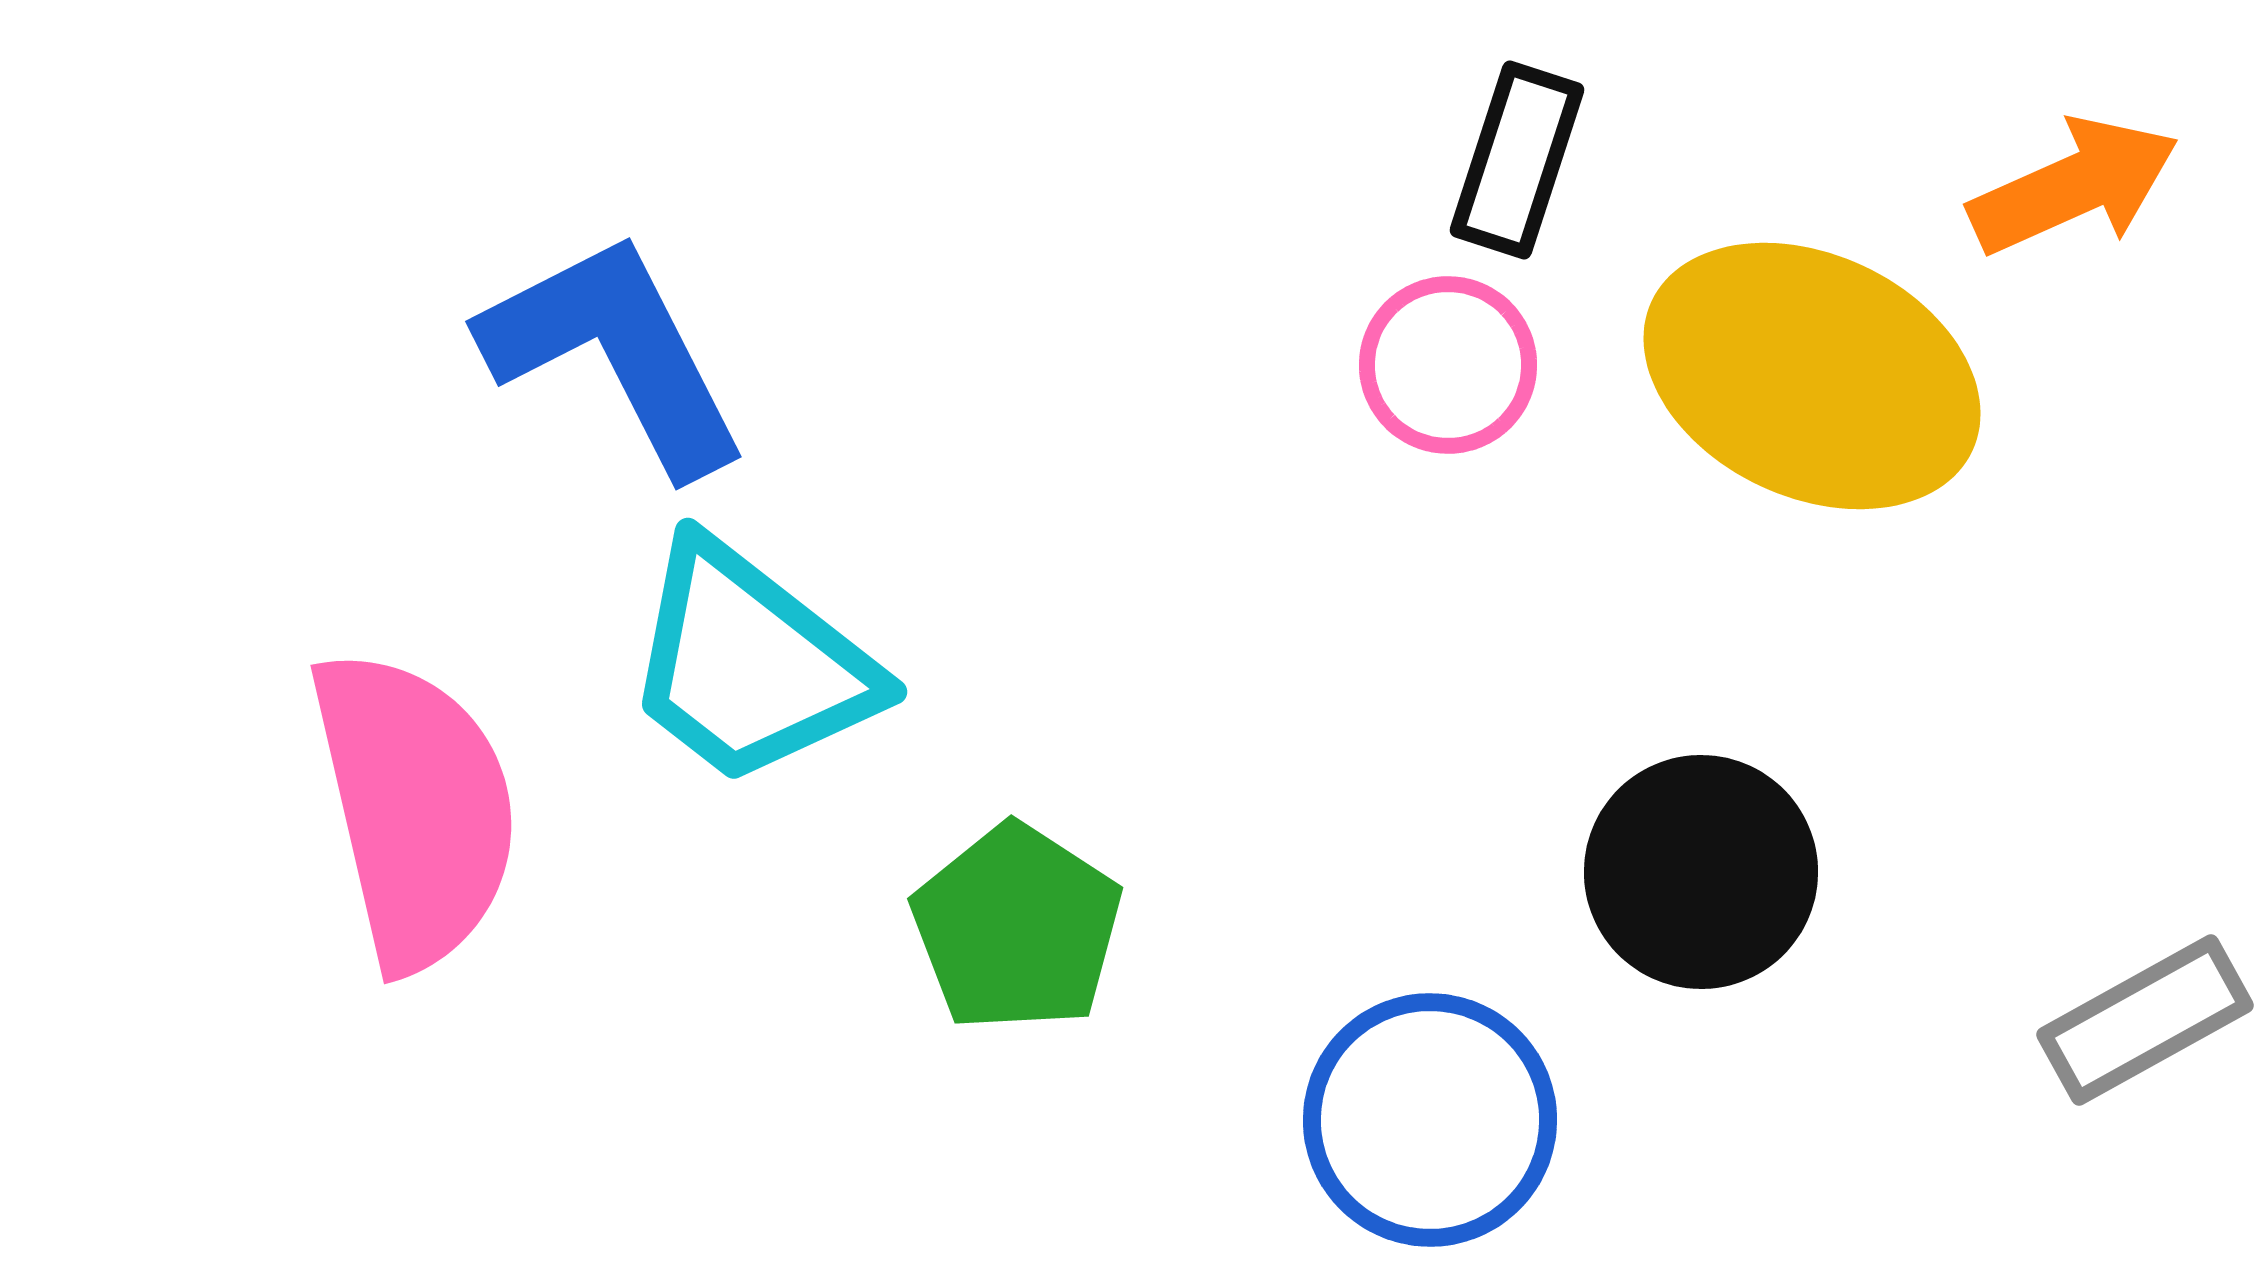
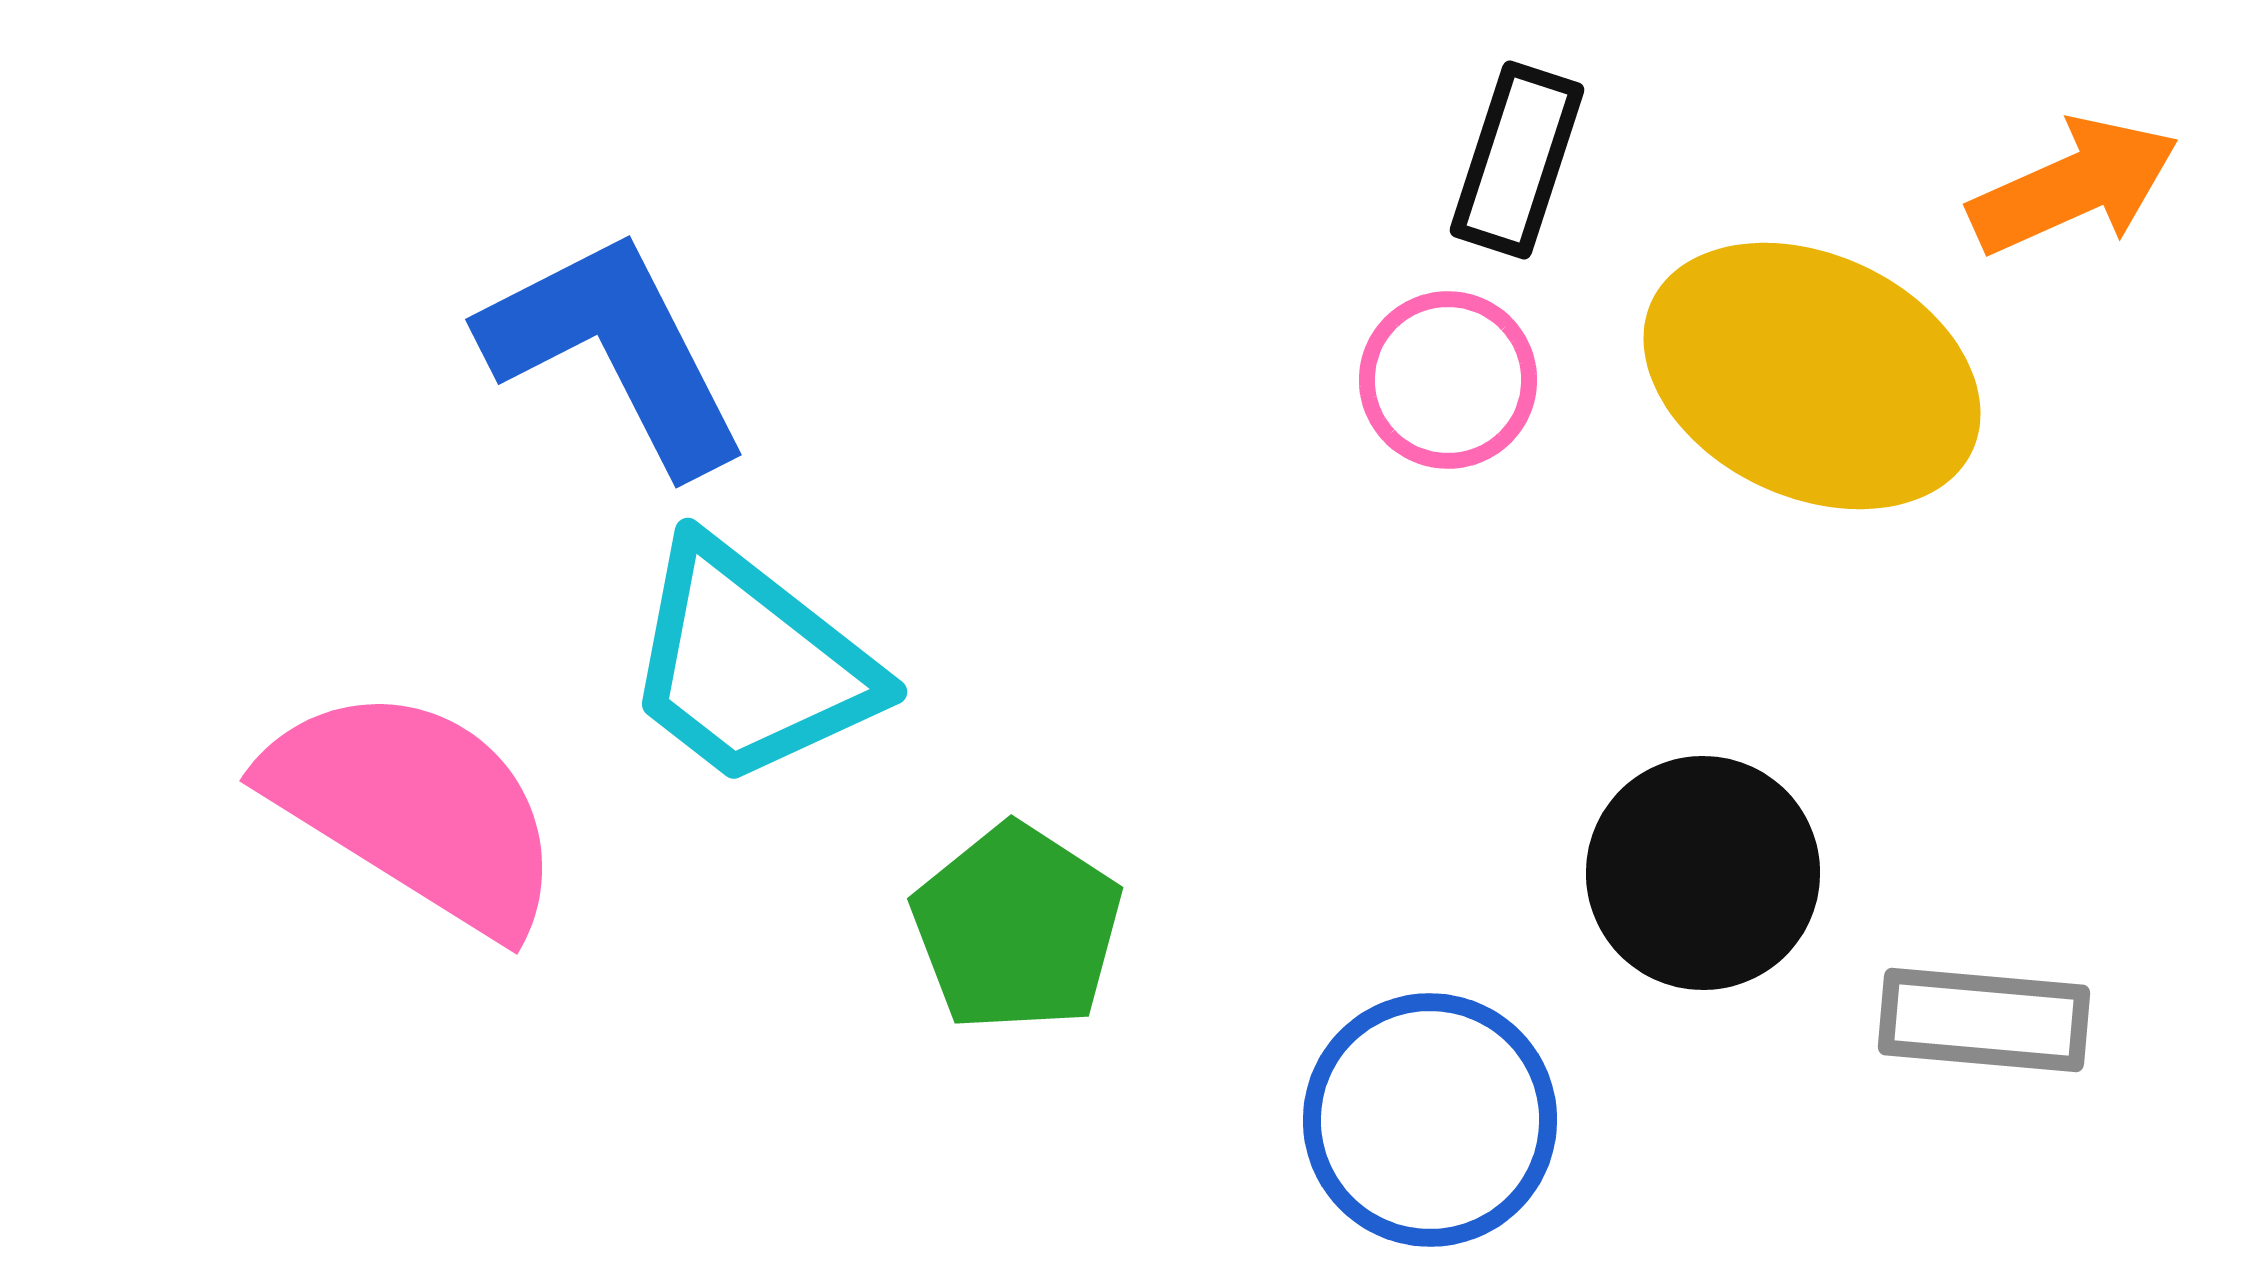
blue L-shape: moved 2 px up
pink circle: moved 15 px down
pink semicircle: rotated 45 degrees counterclockwise
black circle: moved 2 px right, 1 px down
gray rectangle: moved 161 px left; rotated 34 degrees clockwise
